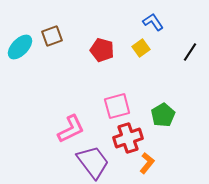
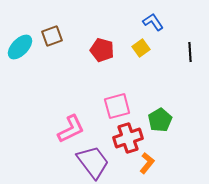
black line: rotated 36 degrees counterclockwise
green pentagon: moved 3 px left, 5 px down
